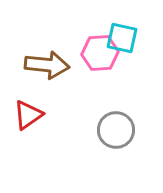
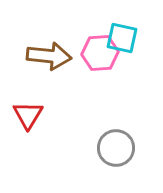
brown arrow: moved 2 px right, 9 px up
red triangle: rotated 24 degrees counterclockwise
gray circle: moved 18 px down
